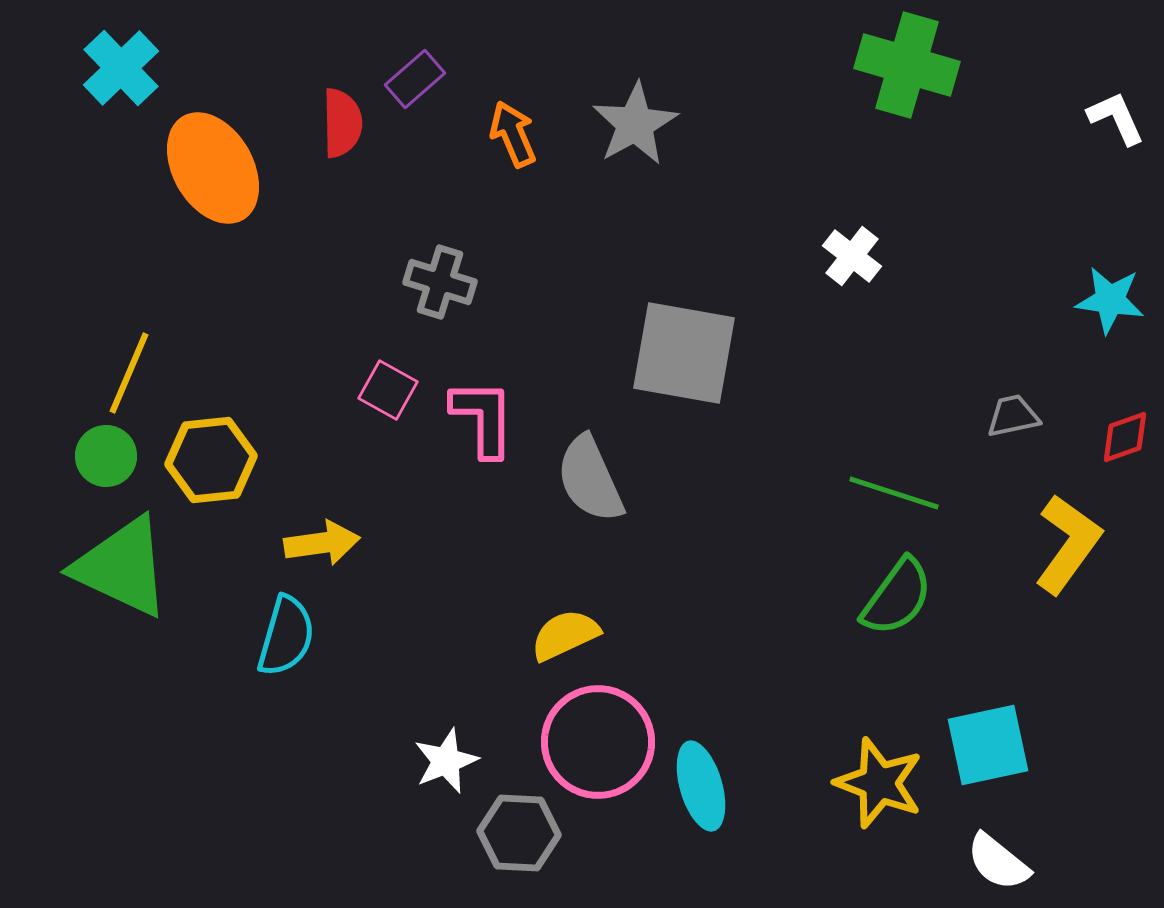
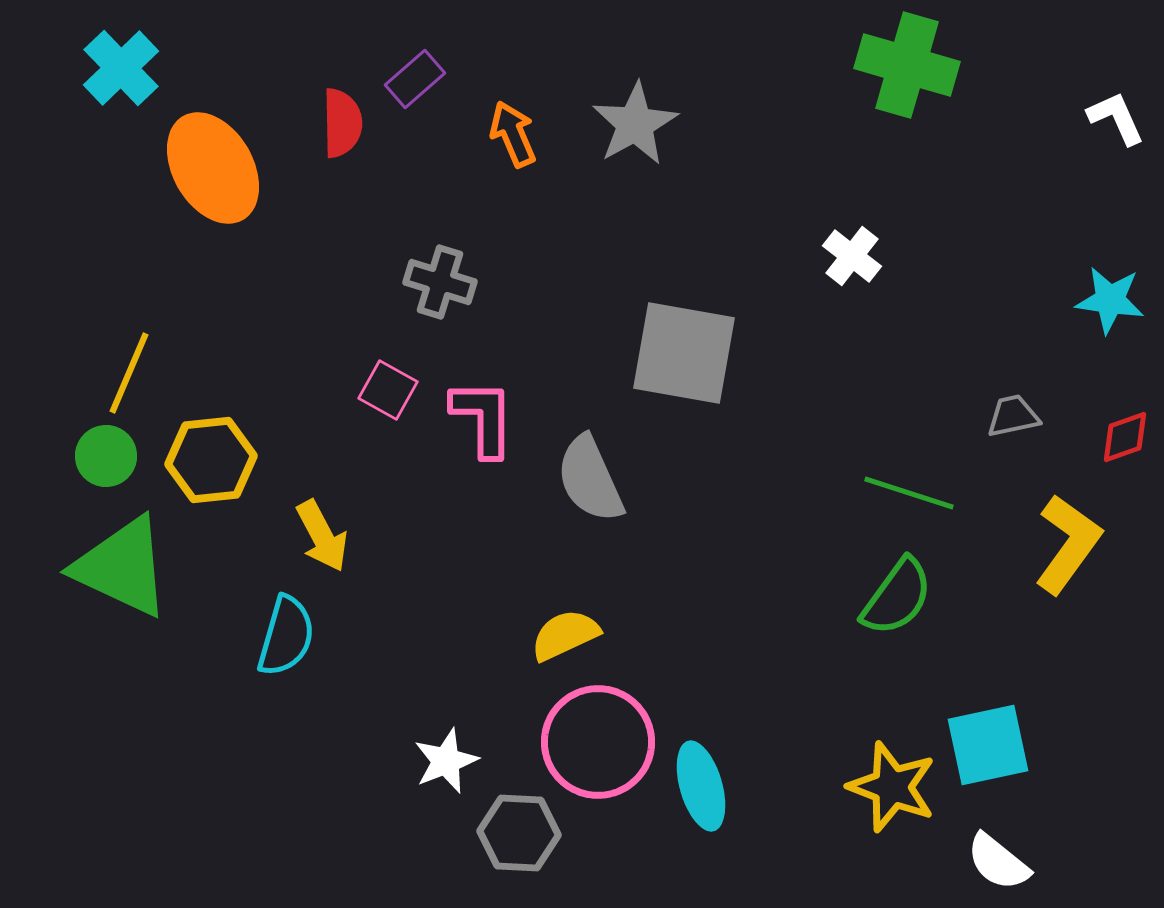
green line: moved 15 px right
yellow arrow: moved 7 px up; rotated 70 degrees clockwise
yellow star: moved 13 px right, 4 px down
